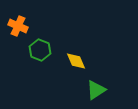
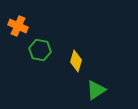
green hexagon: rotated 10 degrees counterclockwise
yellow diamond: rotated 40 degrees clockwise
